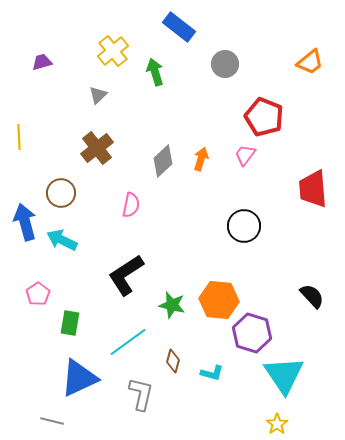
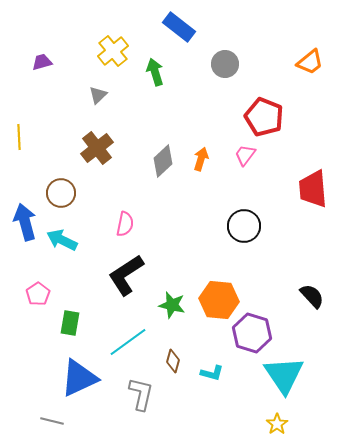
pink semicircle: moved 6 px left, 19 px down
